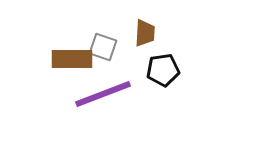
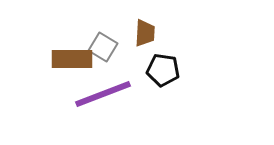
gray square: rotated 12 degrees clockwise
black pentagon: rotated 16 degrees clockwise
